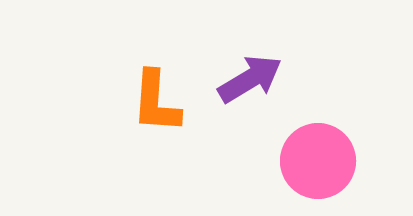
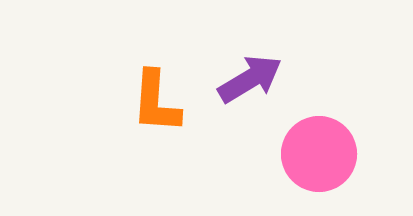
pink circle: moved 1 px right, 7 px up
